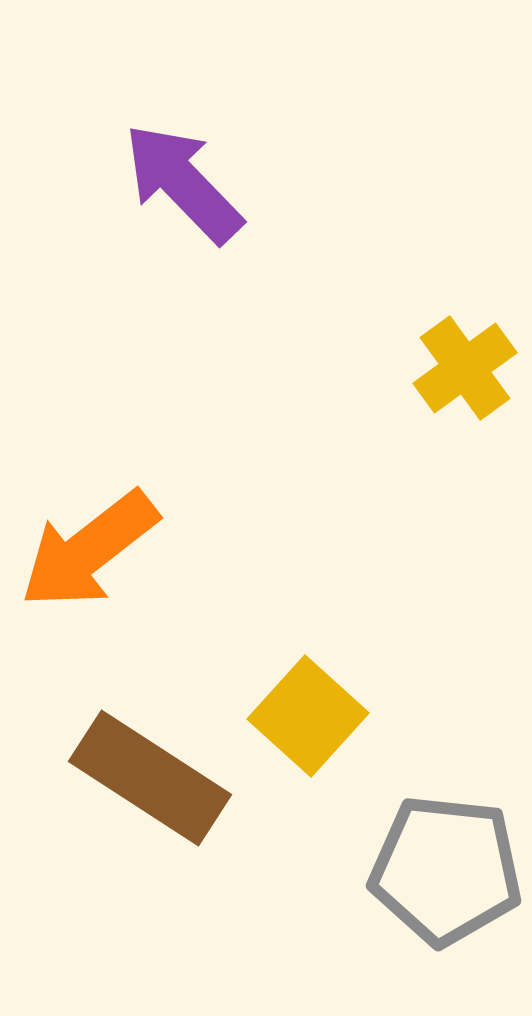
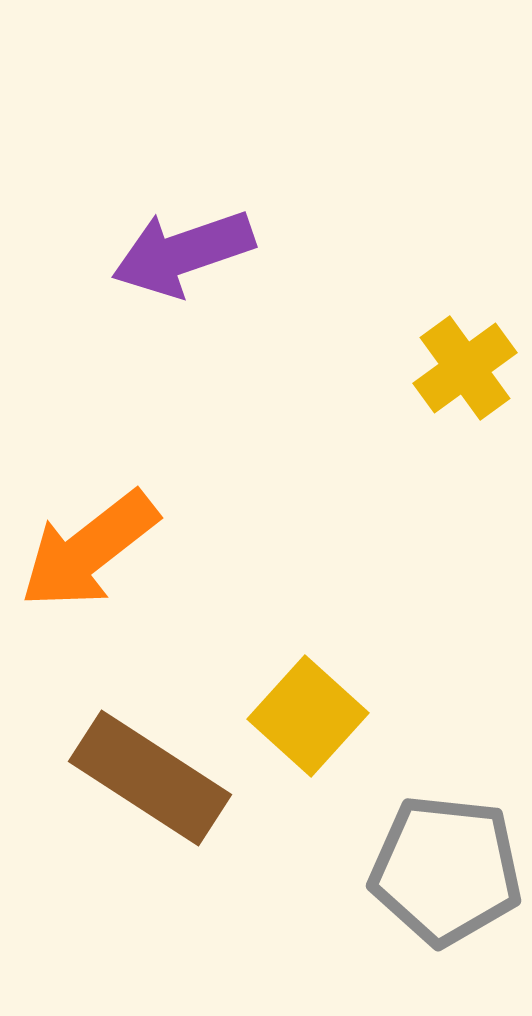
purple arrow: moved 70 px down; rotated 65 degrees counterclockwise
